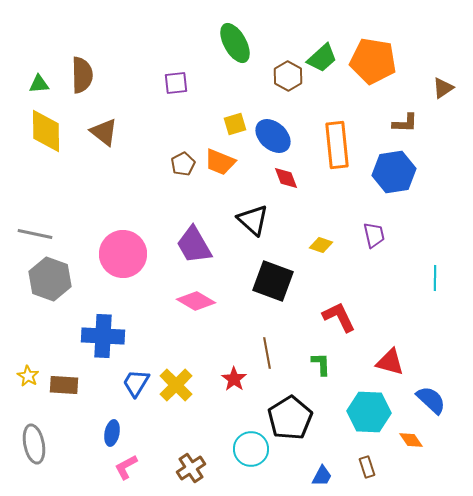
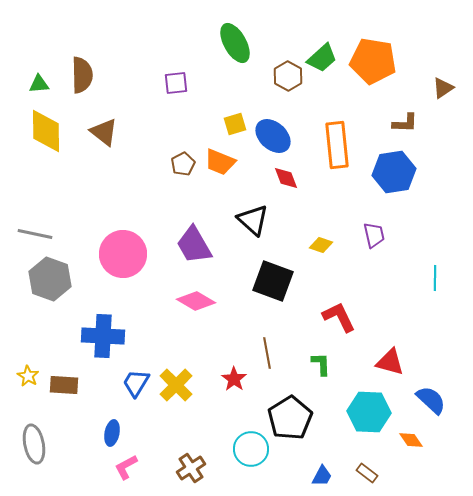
brown rectangle at (367, 467): moved 6 px down; rotated 35 degrees counterclockwise
